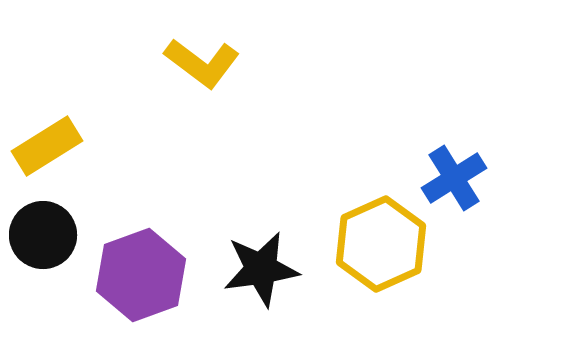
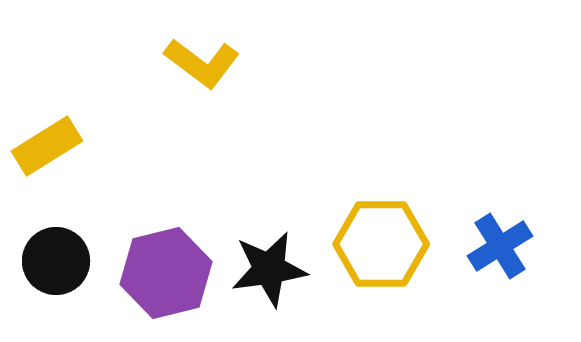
blue cross: moved 46 px right, 68 px down
black circle: moved 13 px right, 26 px down
yellow hexagon: rotated 24 degrees clockwise
black star: moved 8 px right
purple hexagon: moved 25 px right, 2 px up; rotated 6 degrees clockwise
